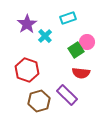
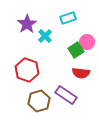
purple rectangle: moved 1 px left; rotated 10 degrees counterclockwise
